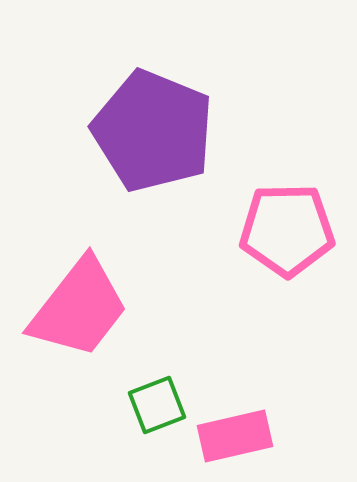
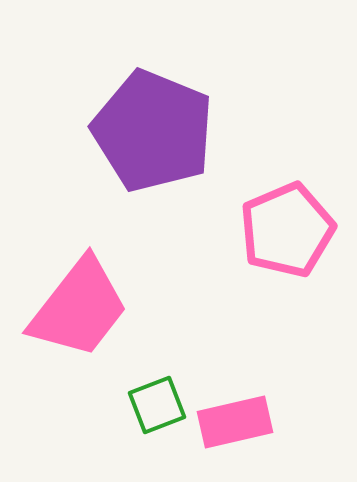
pink pentagon: rotated 22 degrees counterclockwise
pink rectangle: moved 14 px up
